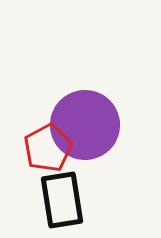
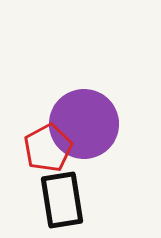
purple circle: moved 1 px left, 1 px up
